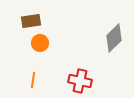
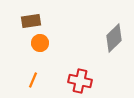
orange line: rotated 14 degrees clockwise
